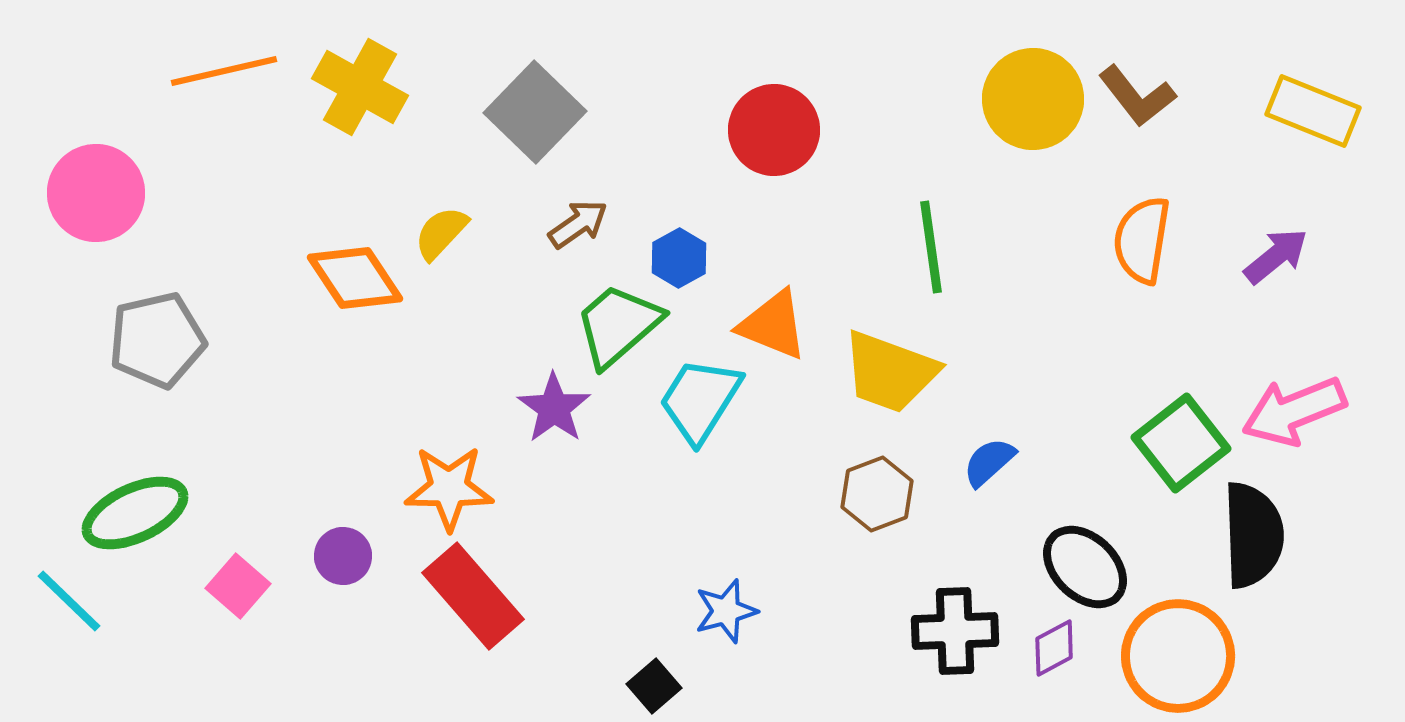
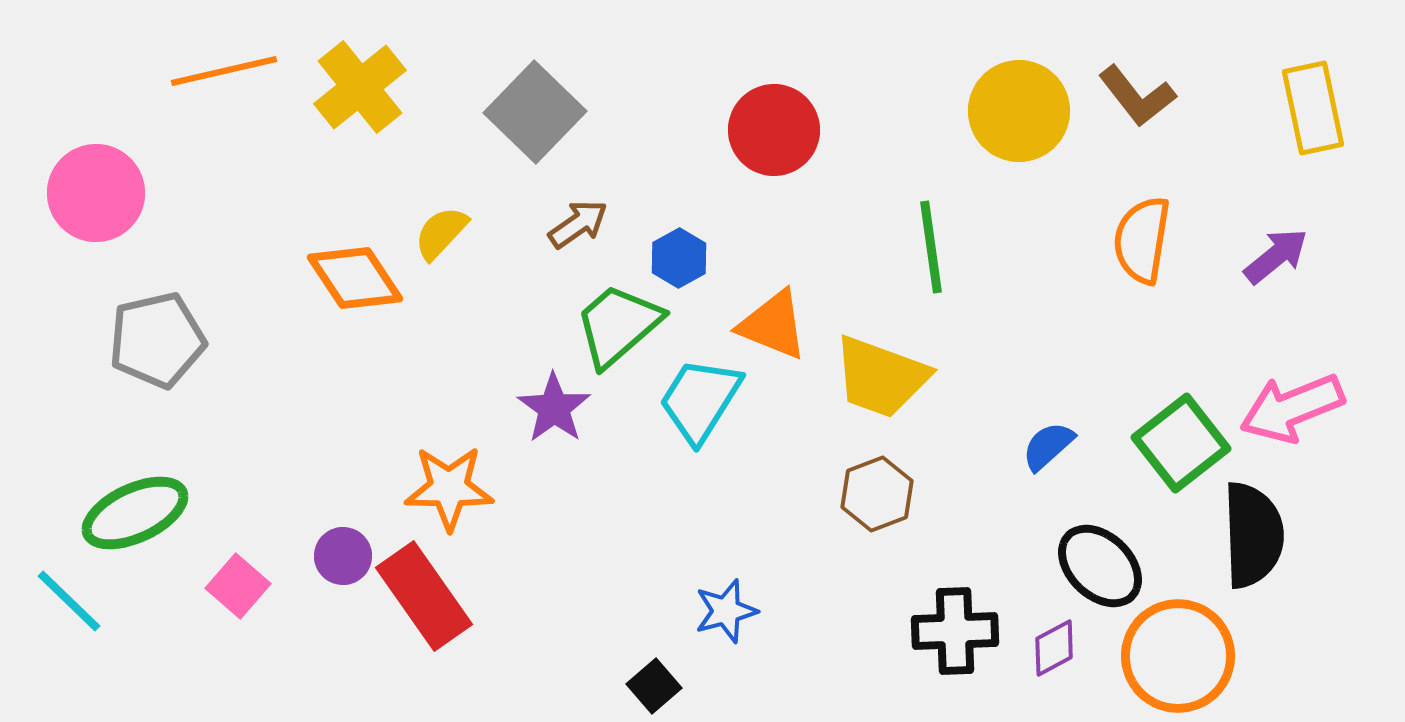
yellow cross: rotated 22 degrees clockwise
yellow circle: moved 14 px left, 12 px down
yellow rectangle: moved 3 px up; rotated 56 degrees clockwise
yellow trapezoid: moved 9 px left, 5 px down
pink arrow: moved 2 px left, 3 px up
blue semicircle: moved 59 px right, 16 px up
black ellipse: moved 15 px right, 1 px up
red rectangle: moved 49 px left; rotated 6 degrees clockwise
